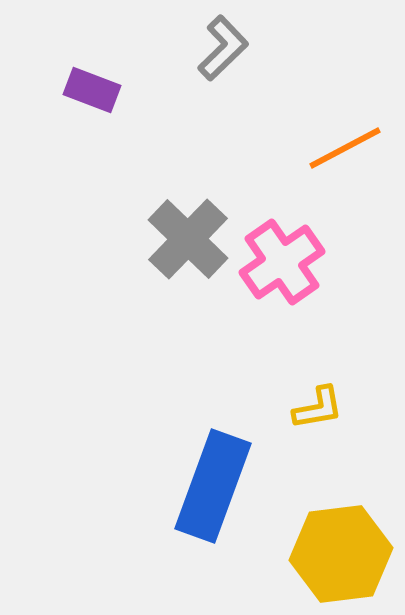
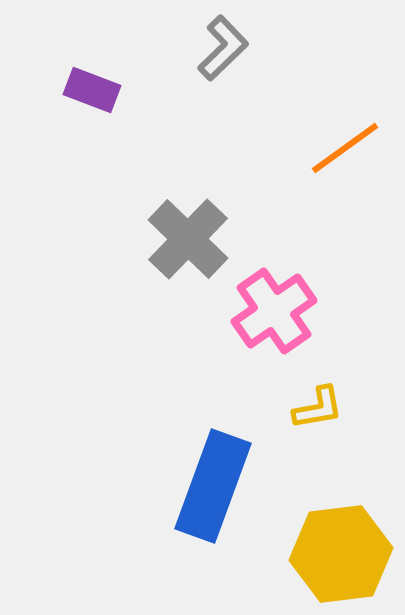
orange line: rotated 8 degrees counterclockwise
pink cross: moved 8 px left, 49 px down
